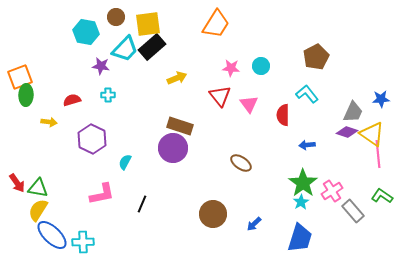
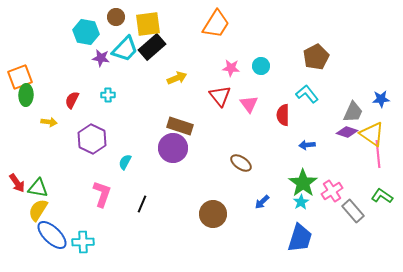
purple star at (101, 66): moved 8 px up
red semicircle at (72, 100): rotated 48 degrees counterclockwise
pink L-shape at (102, 194): rotated 60 degrees counterclockwise
blue arrow at (254, 224): moved 8 px right, 22 px up
